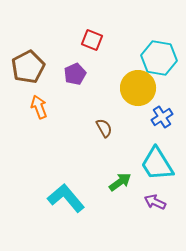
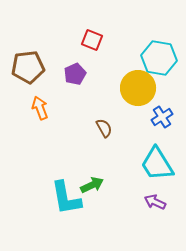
brown pentagon: rotated 20 degrees clockwise
orange arrow: moved 1 px right, 1 px down
green arrow: moved 28 px left, 3 px down; rotated 10 degrees clockwise
cyan L-shape: rotated 150 degrees counterclockwise
